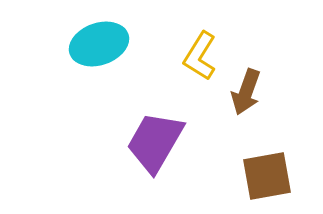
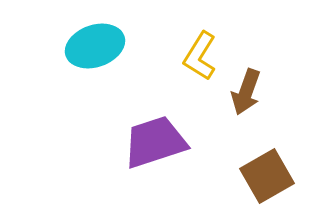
cyan ellipse: moved 4 px left, 2 px down
purple trapezoid: rotated 42 degrees clockwise
brown square: rotated 20 degrees counterclockwise
